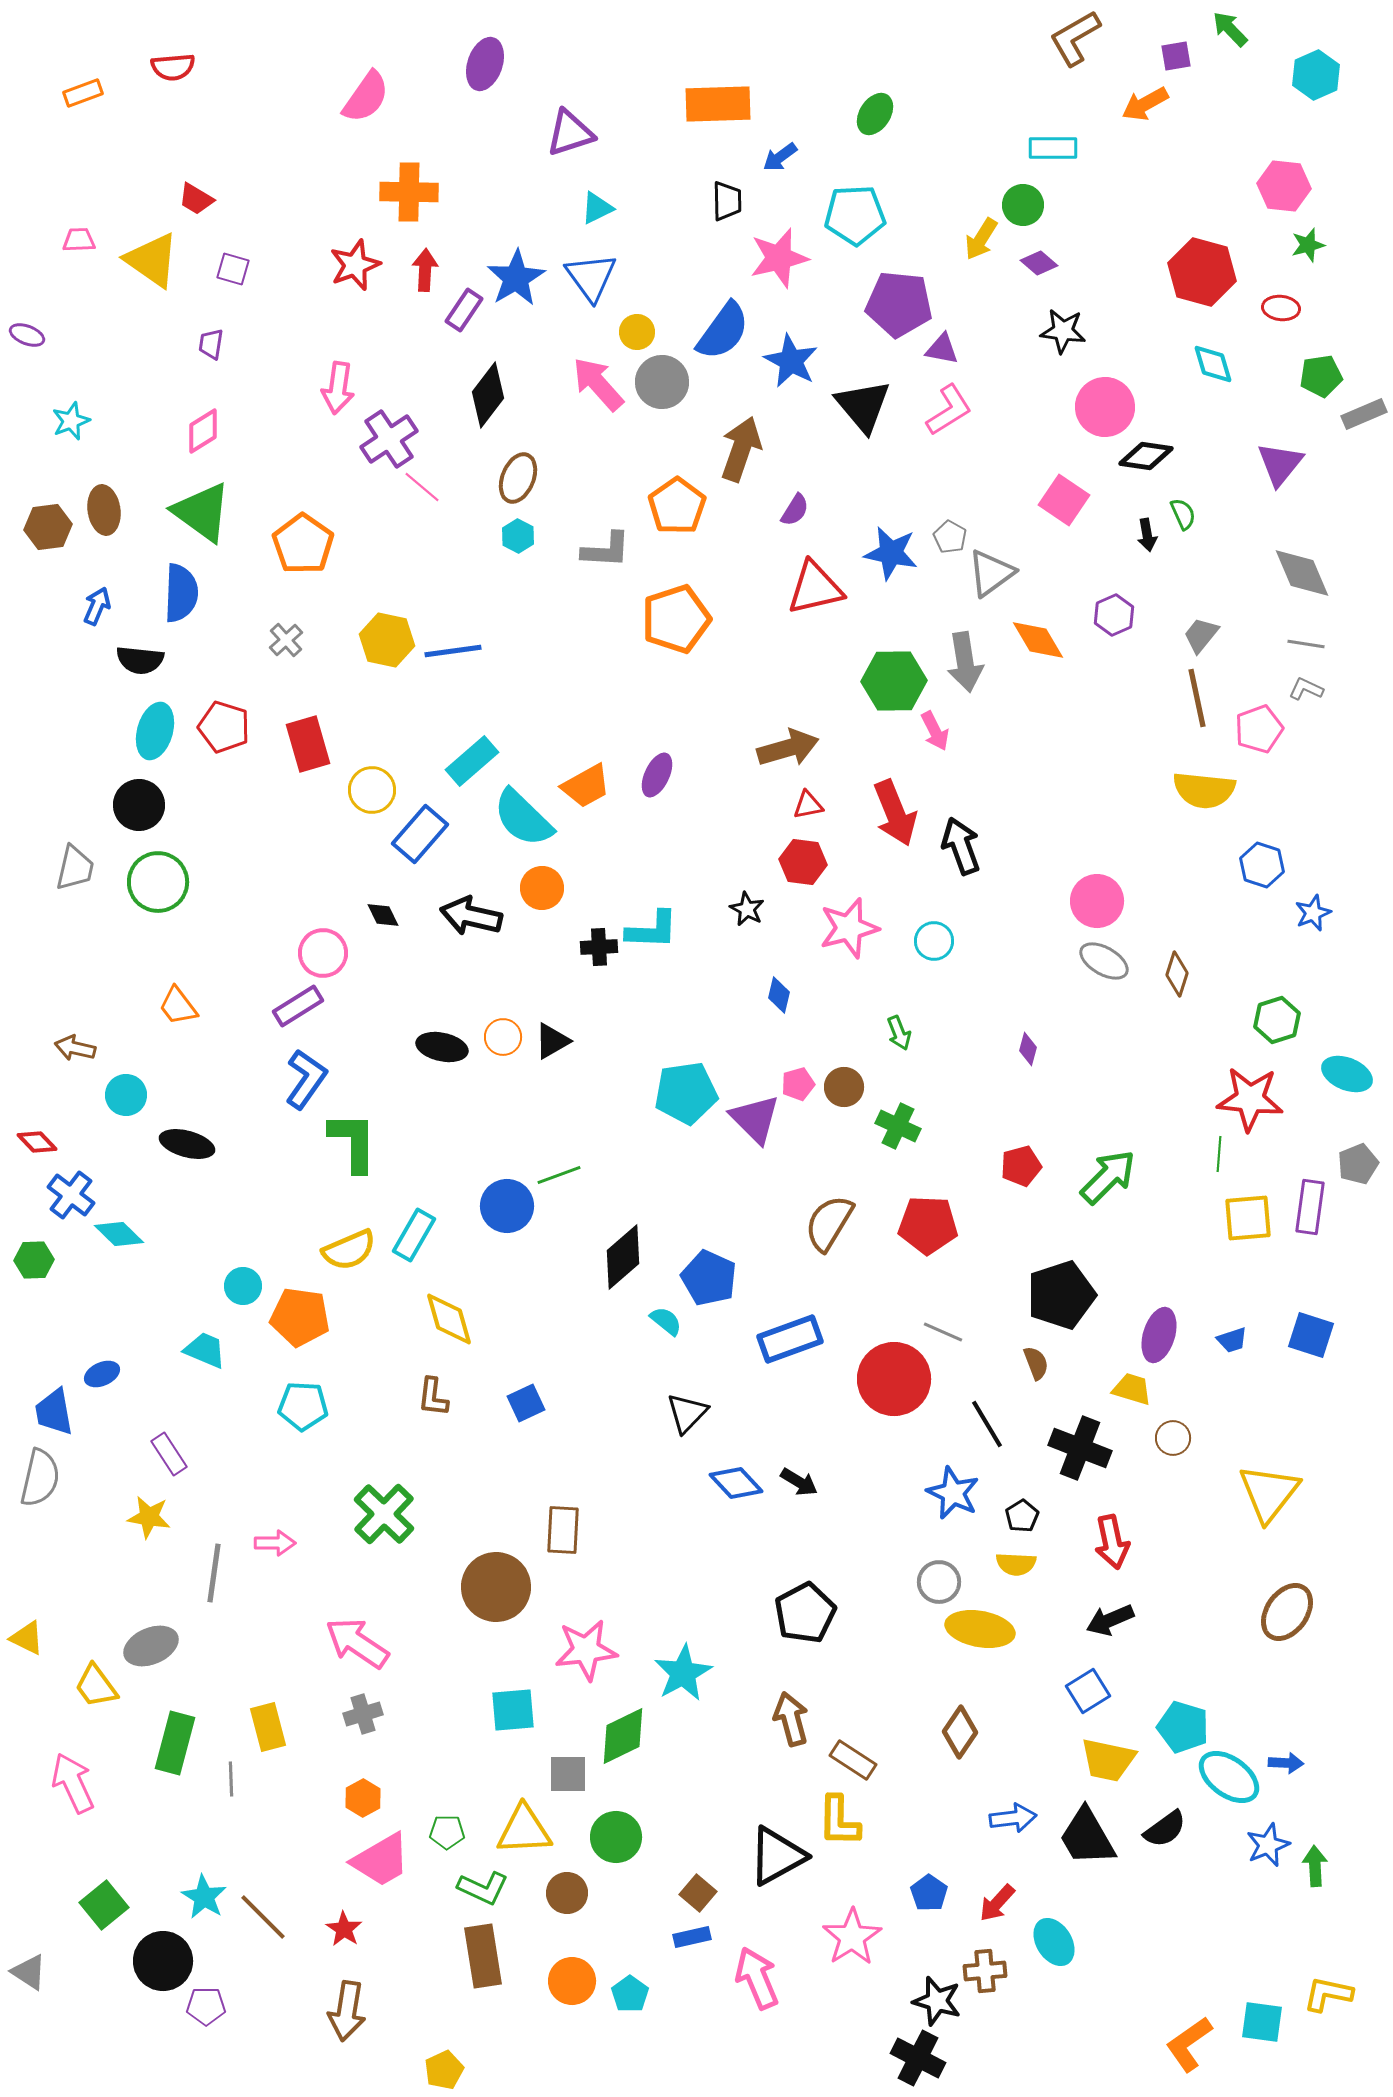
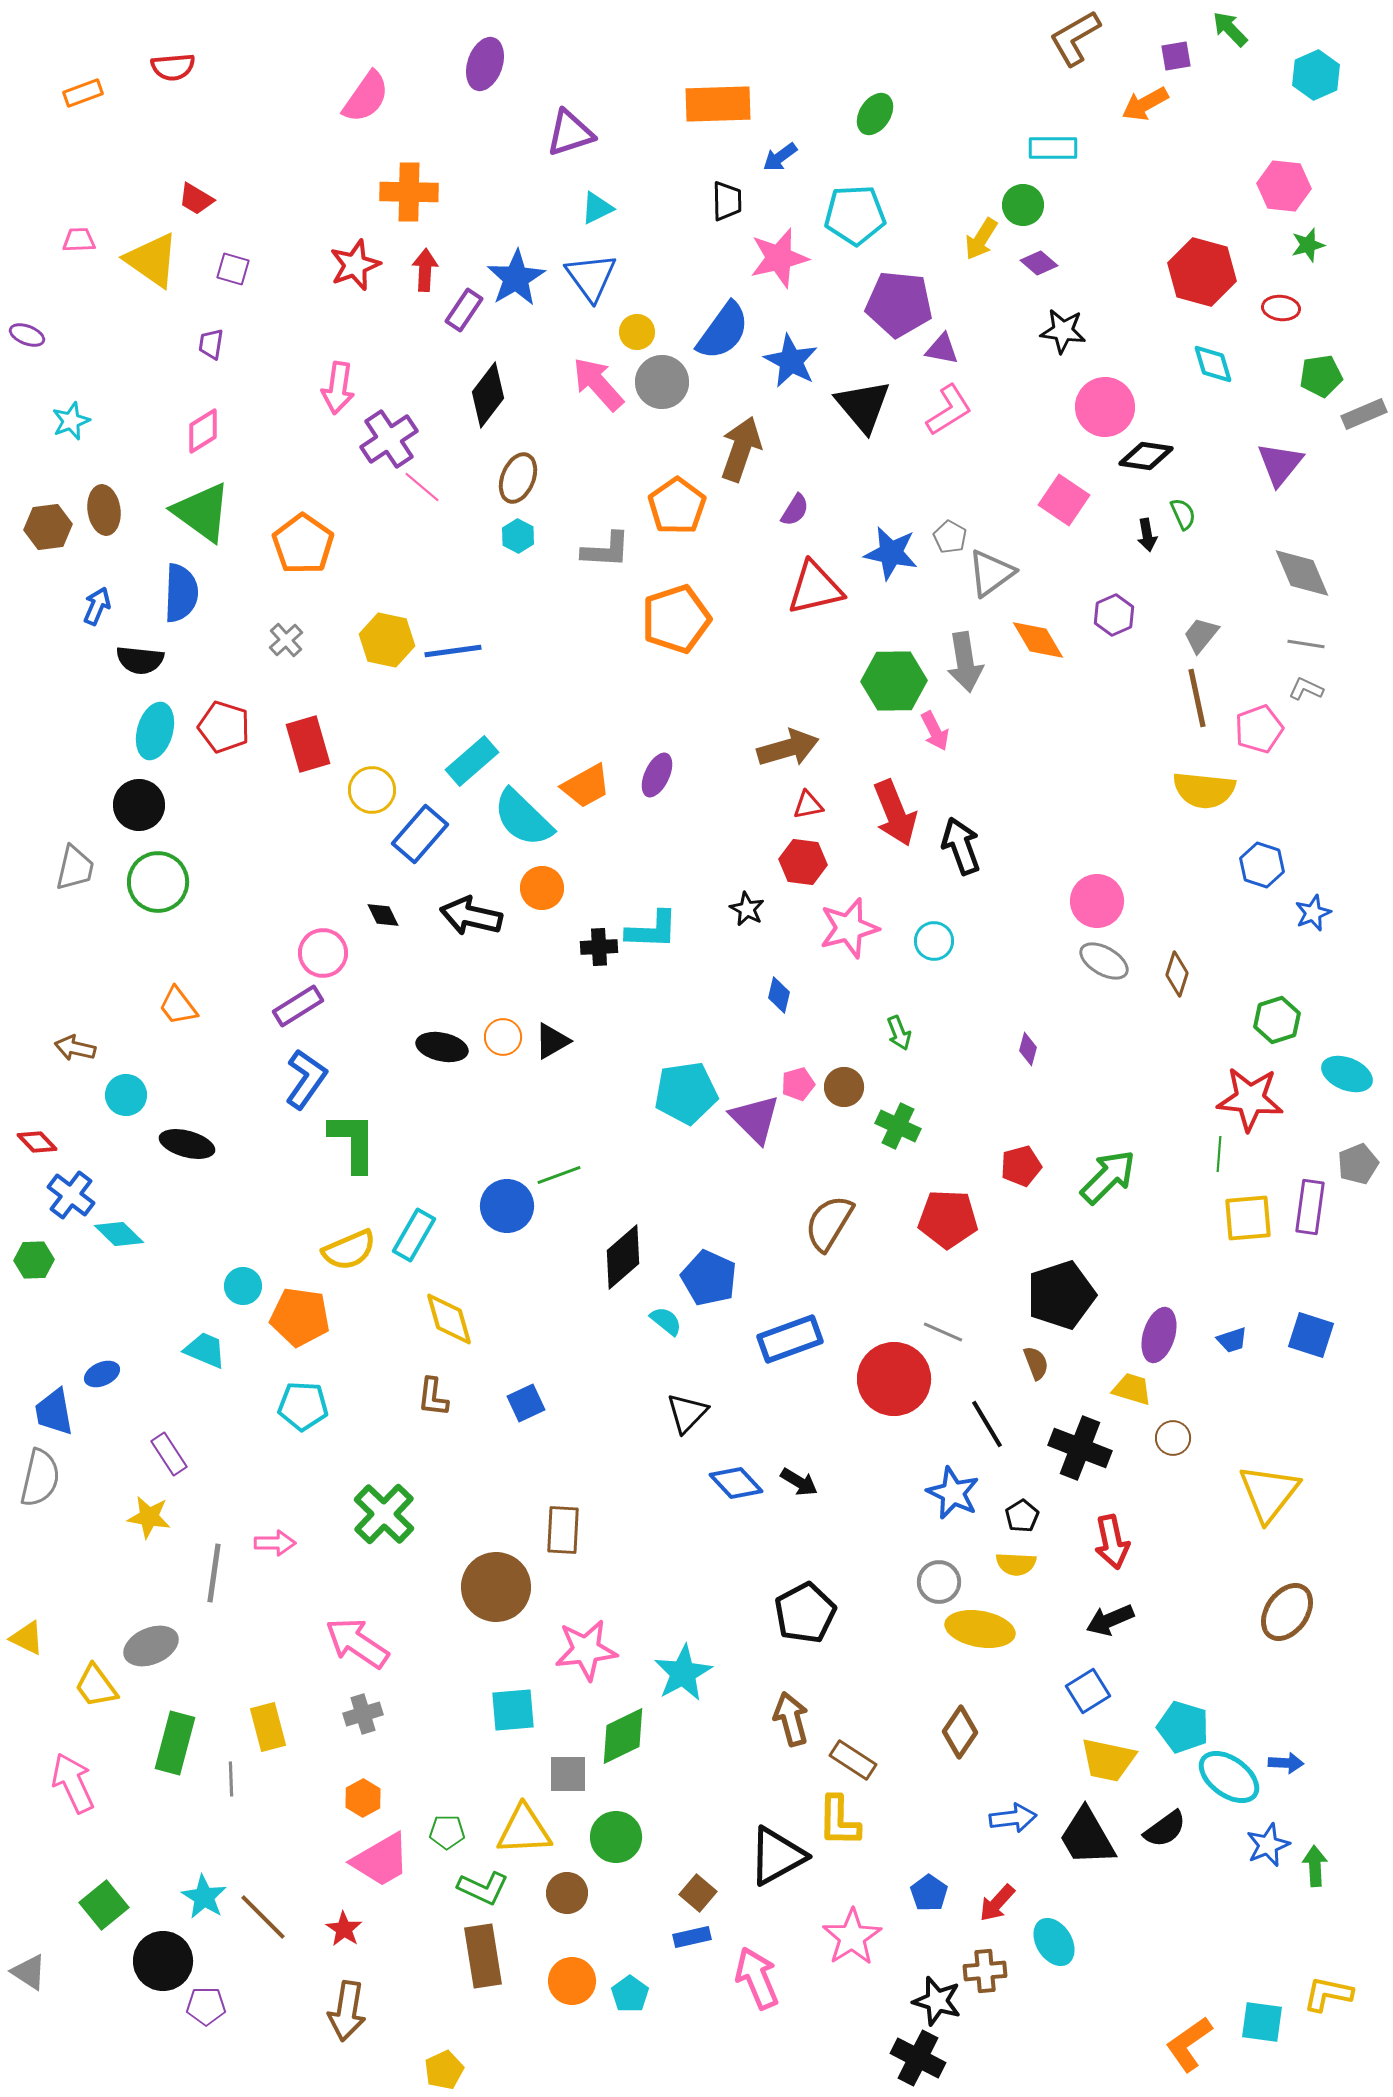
red pentagon at (928, 1225): moved 20 px right, 6 px up
